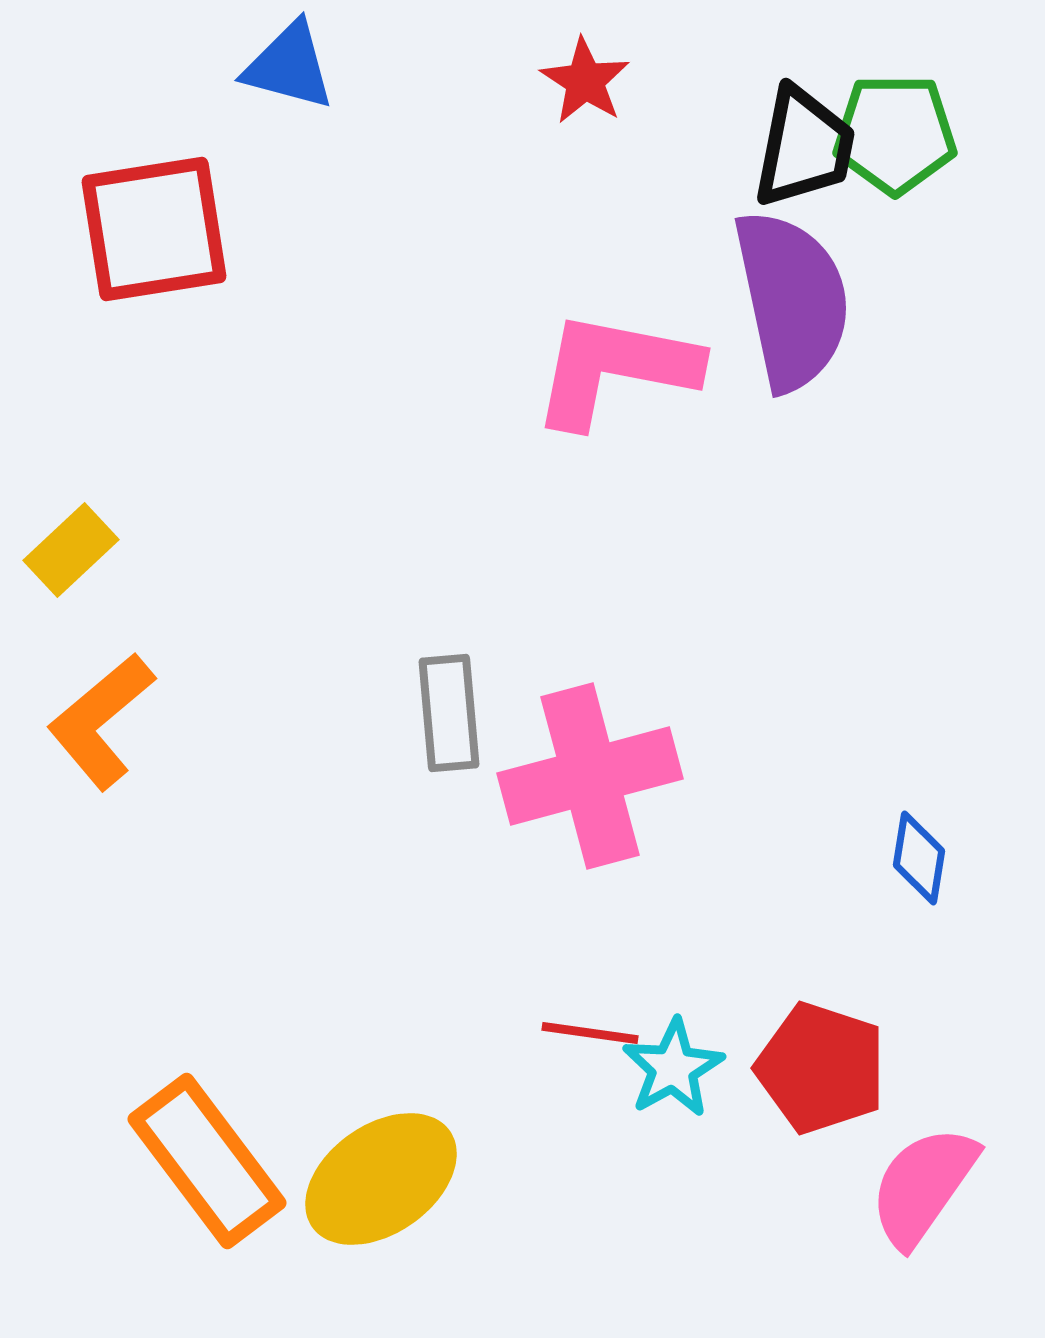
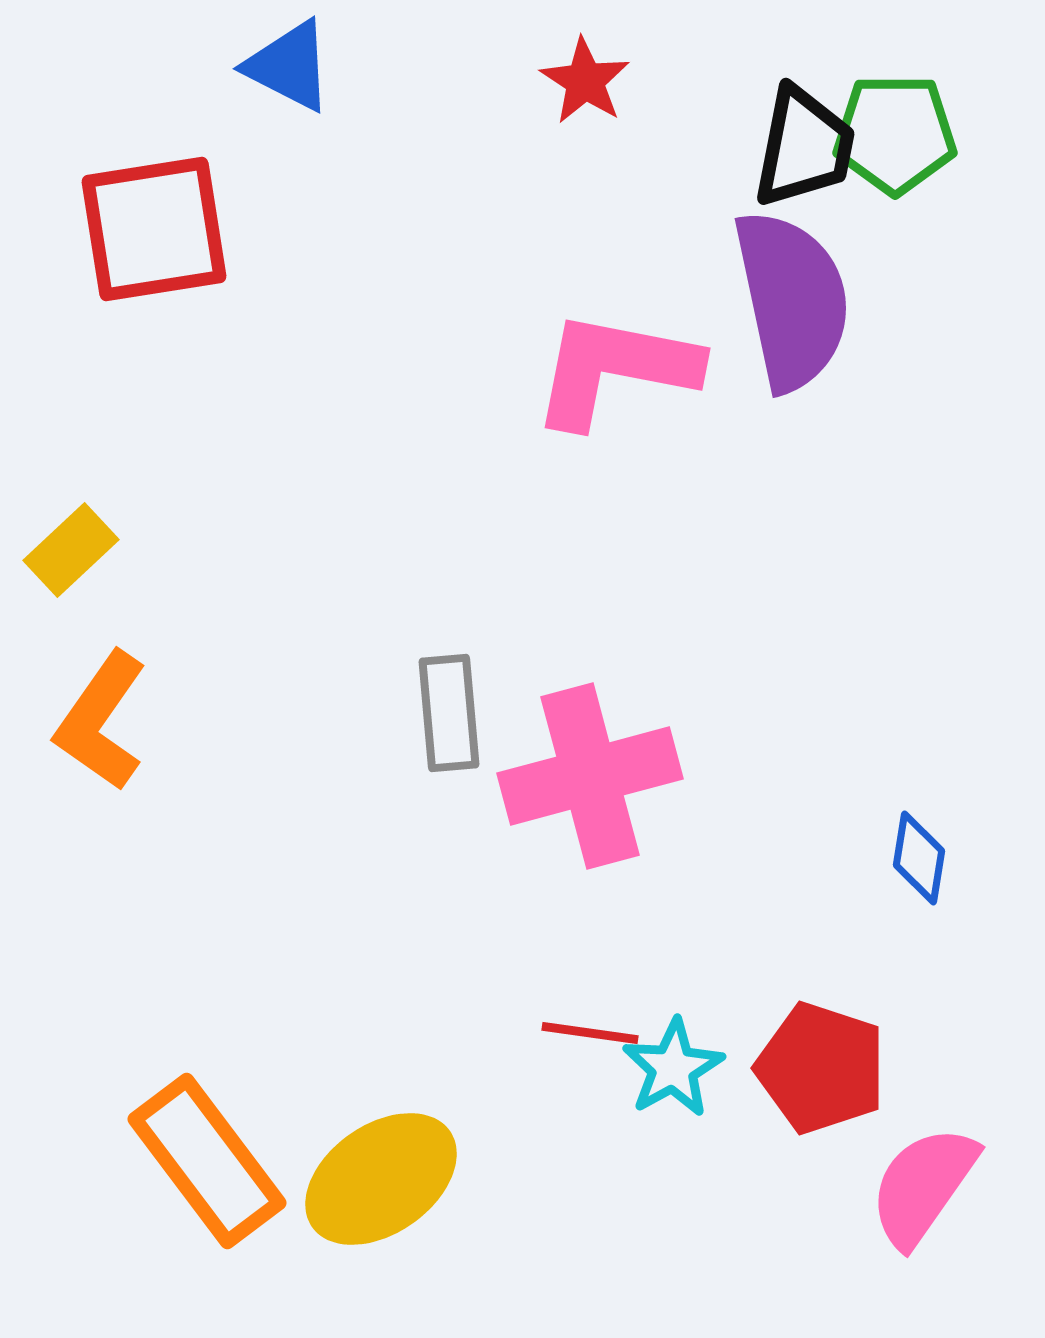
blue triangle: rotated 12 degrees clockwise
orange L-shape: rotated 15 degrees counterclockwise
